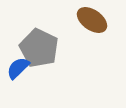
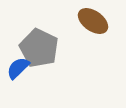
brown ellipse: moved 1 px right, 1 px down
